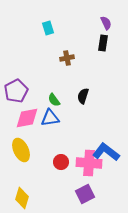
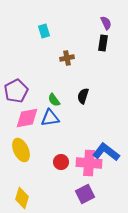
cyan rectangle: moved 4 px left, 3 px down
